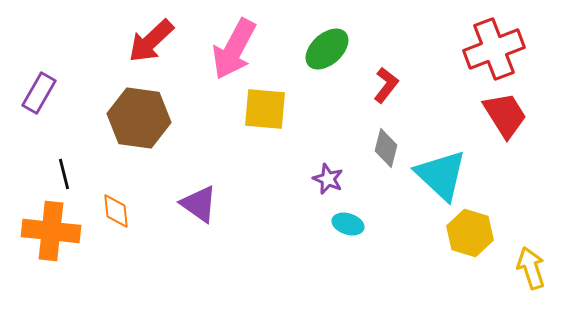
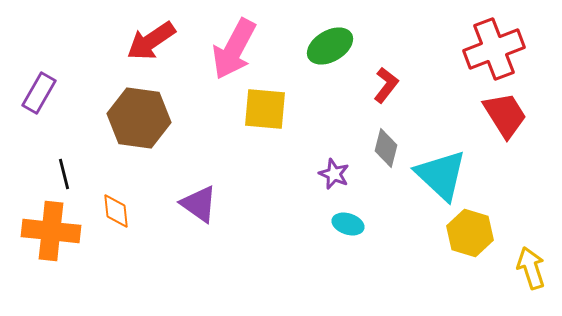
red arrow: rotated 9 degrees clockwise
green ellipse: moved 3 px right, 3 px up; rotated 12 degrees clockwise
purple star: moved 6 px right, 5 px up
